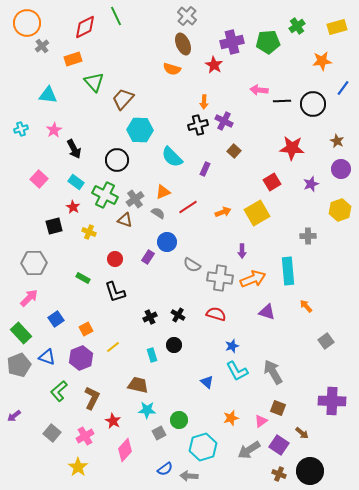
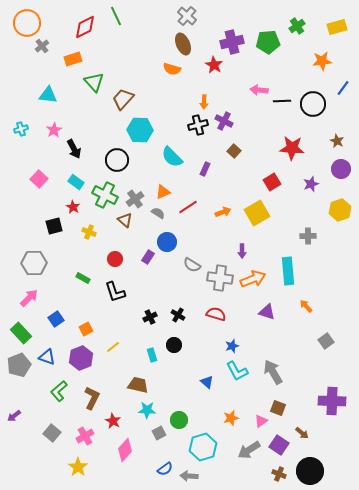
brown triangle at (125, 220): rotated 21 degrees clockwise
